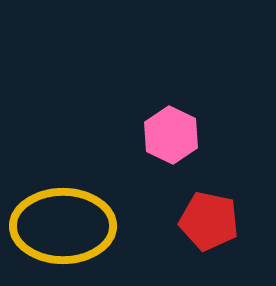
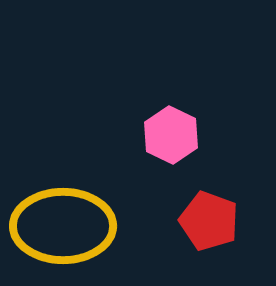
red pentagon: rotated 8 degrees clockwise
